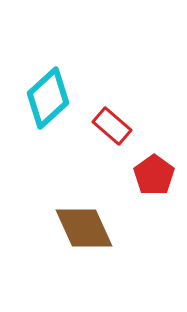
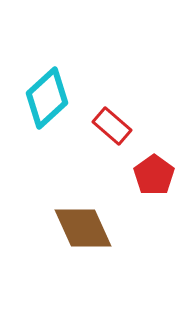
cyan diamond: moved 1 px left
brown diamond: moved 1 px left
